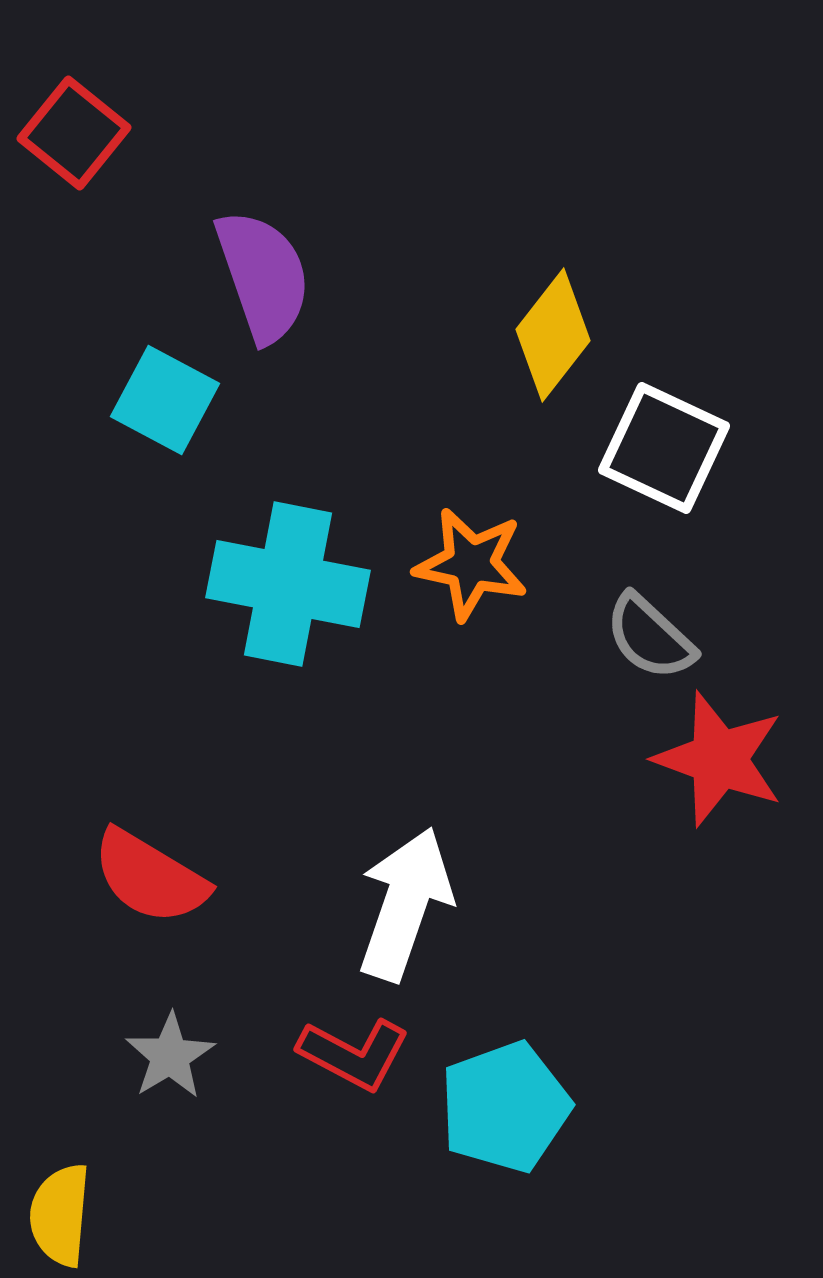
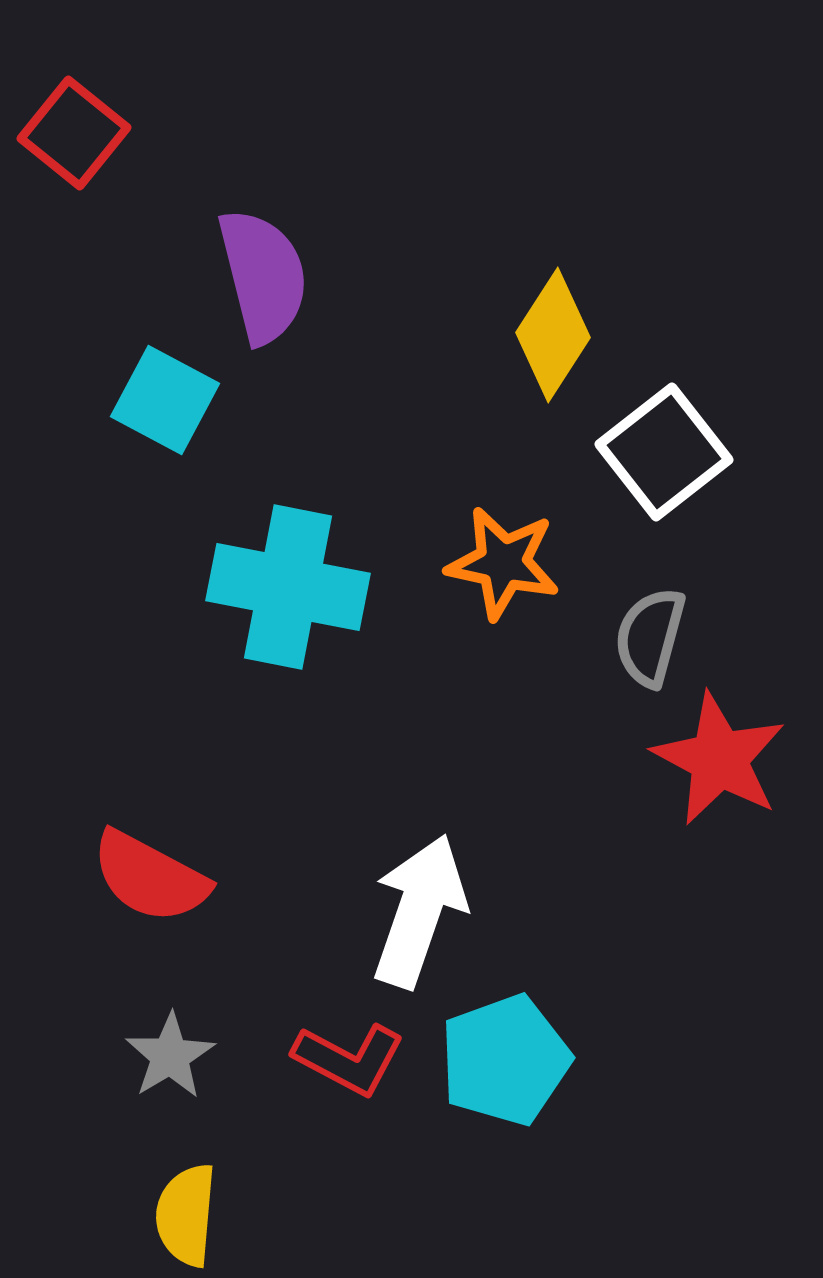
purple semicircle: rotated 5 degrees clockwise
yellow diamond: rotated 5 degrees counterclockwise
white square: moved 4 px down; rotated 27 degrees clockwise
orange star: moved 32 px right, 1 px up
cyan cross: moved 3 px down
gray semicircle: rotated 62 degrees clockwise
red star: rotated 8 degrees clockwise
red semicircle: rotated 3 degrees counterclockwise
white arrow: moved 14 px right, 7 px down
red L-shape: moved 5 px left, 5 px down
cyan pentagon: moved 47 px up
yellow semicircle: moved 126 px right
